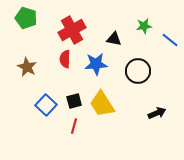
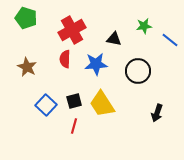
black arrow: rotated 132 degrees clockwise
